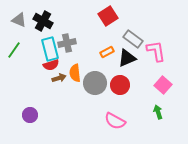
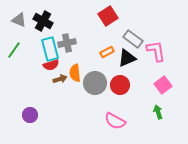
brown arrow: moved 1 px right, 1 px down
pink square: rotated 12 degrees clockwise
